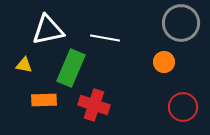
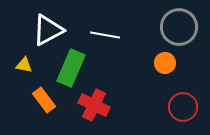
gray circle: moved 2 px left, 4 px down
white triangle: rotated 16 degrees counterclockwise
white line: moved 3 px up
orange circle: moved 1 px right, 1 px down
orange rectangle: rotated 55 degrees clockwise
red cross: rotated 8 degrees clockwise
